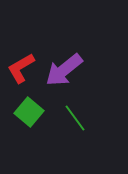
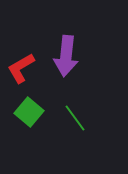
purple arrow: moved 2 px right, 14 px up; rotated 45 degrees counterclockwise
